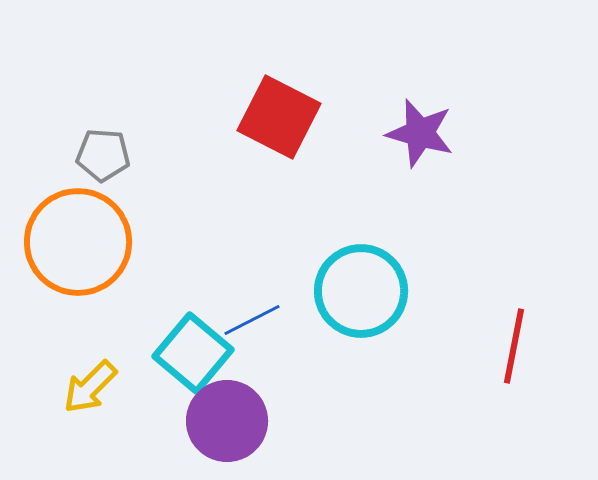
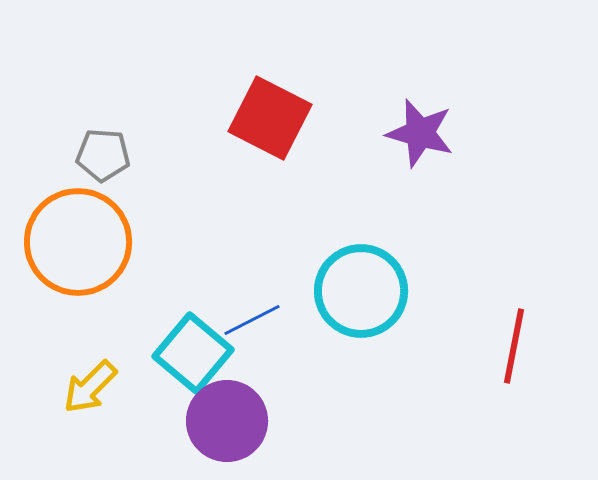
red square: moved 9 px left, 1 px down
